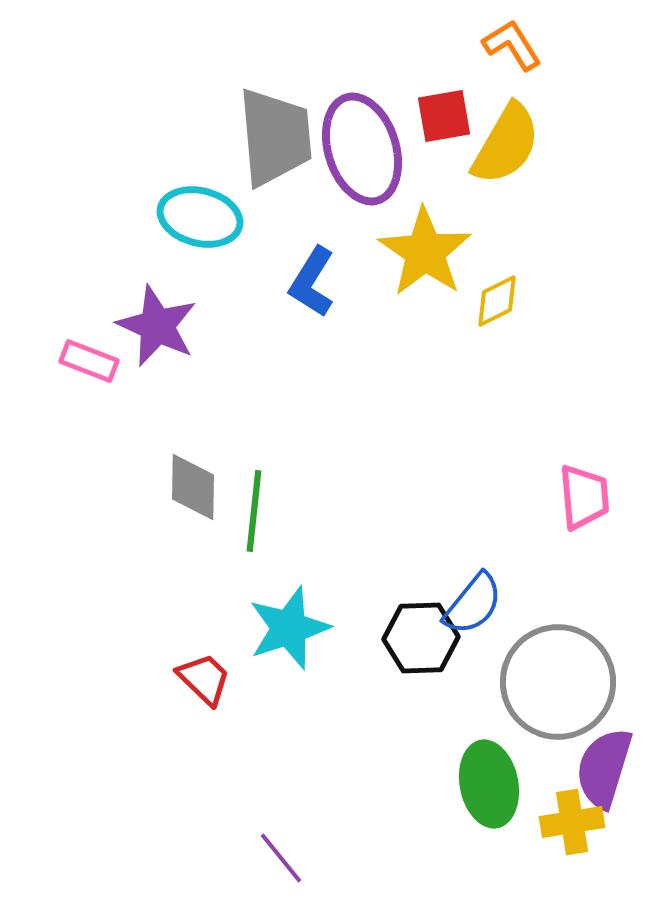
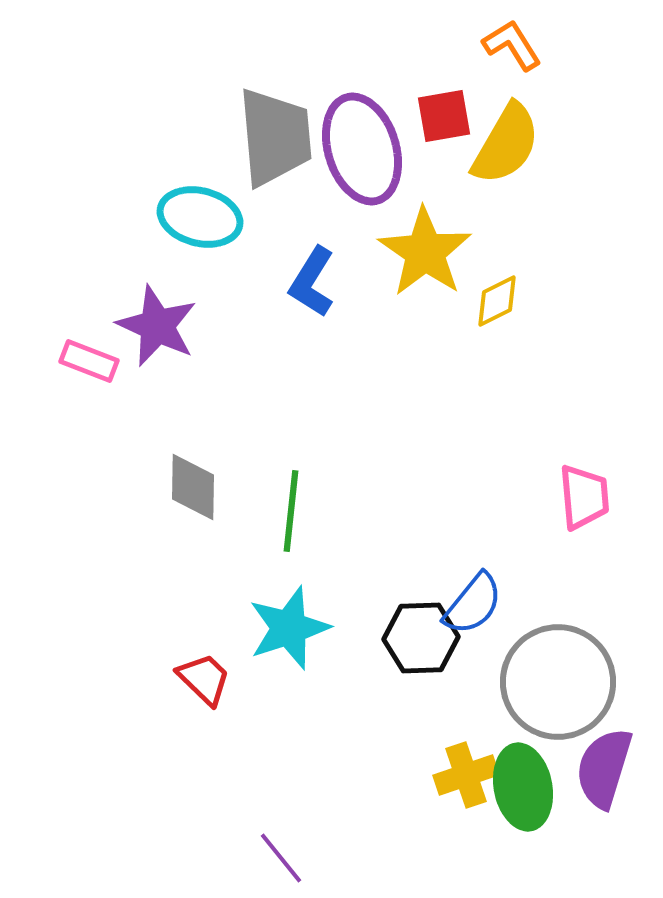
green line: moved 37 px right
green ellipse: moved 34 px right, 3 px down
yellow cross: moved 106 px left, 47 px up; rotated 10 degrees counterclockwise
